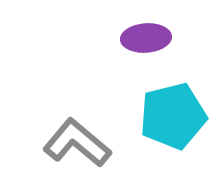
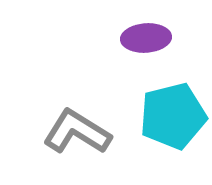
gray L-shape: moved 11 px up; rotated 8 degrees counterclockwise
